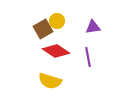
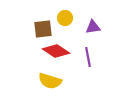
yellow circle: moved 8 px right, 3 px up
brown square: rotated 24 degrees clockwise
